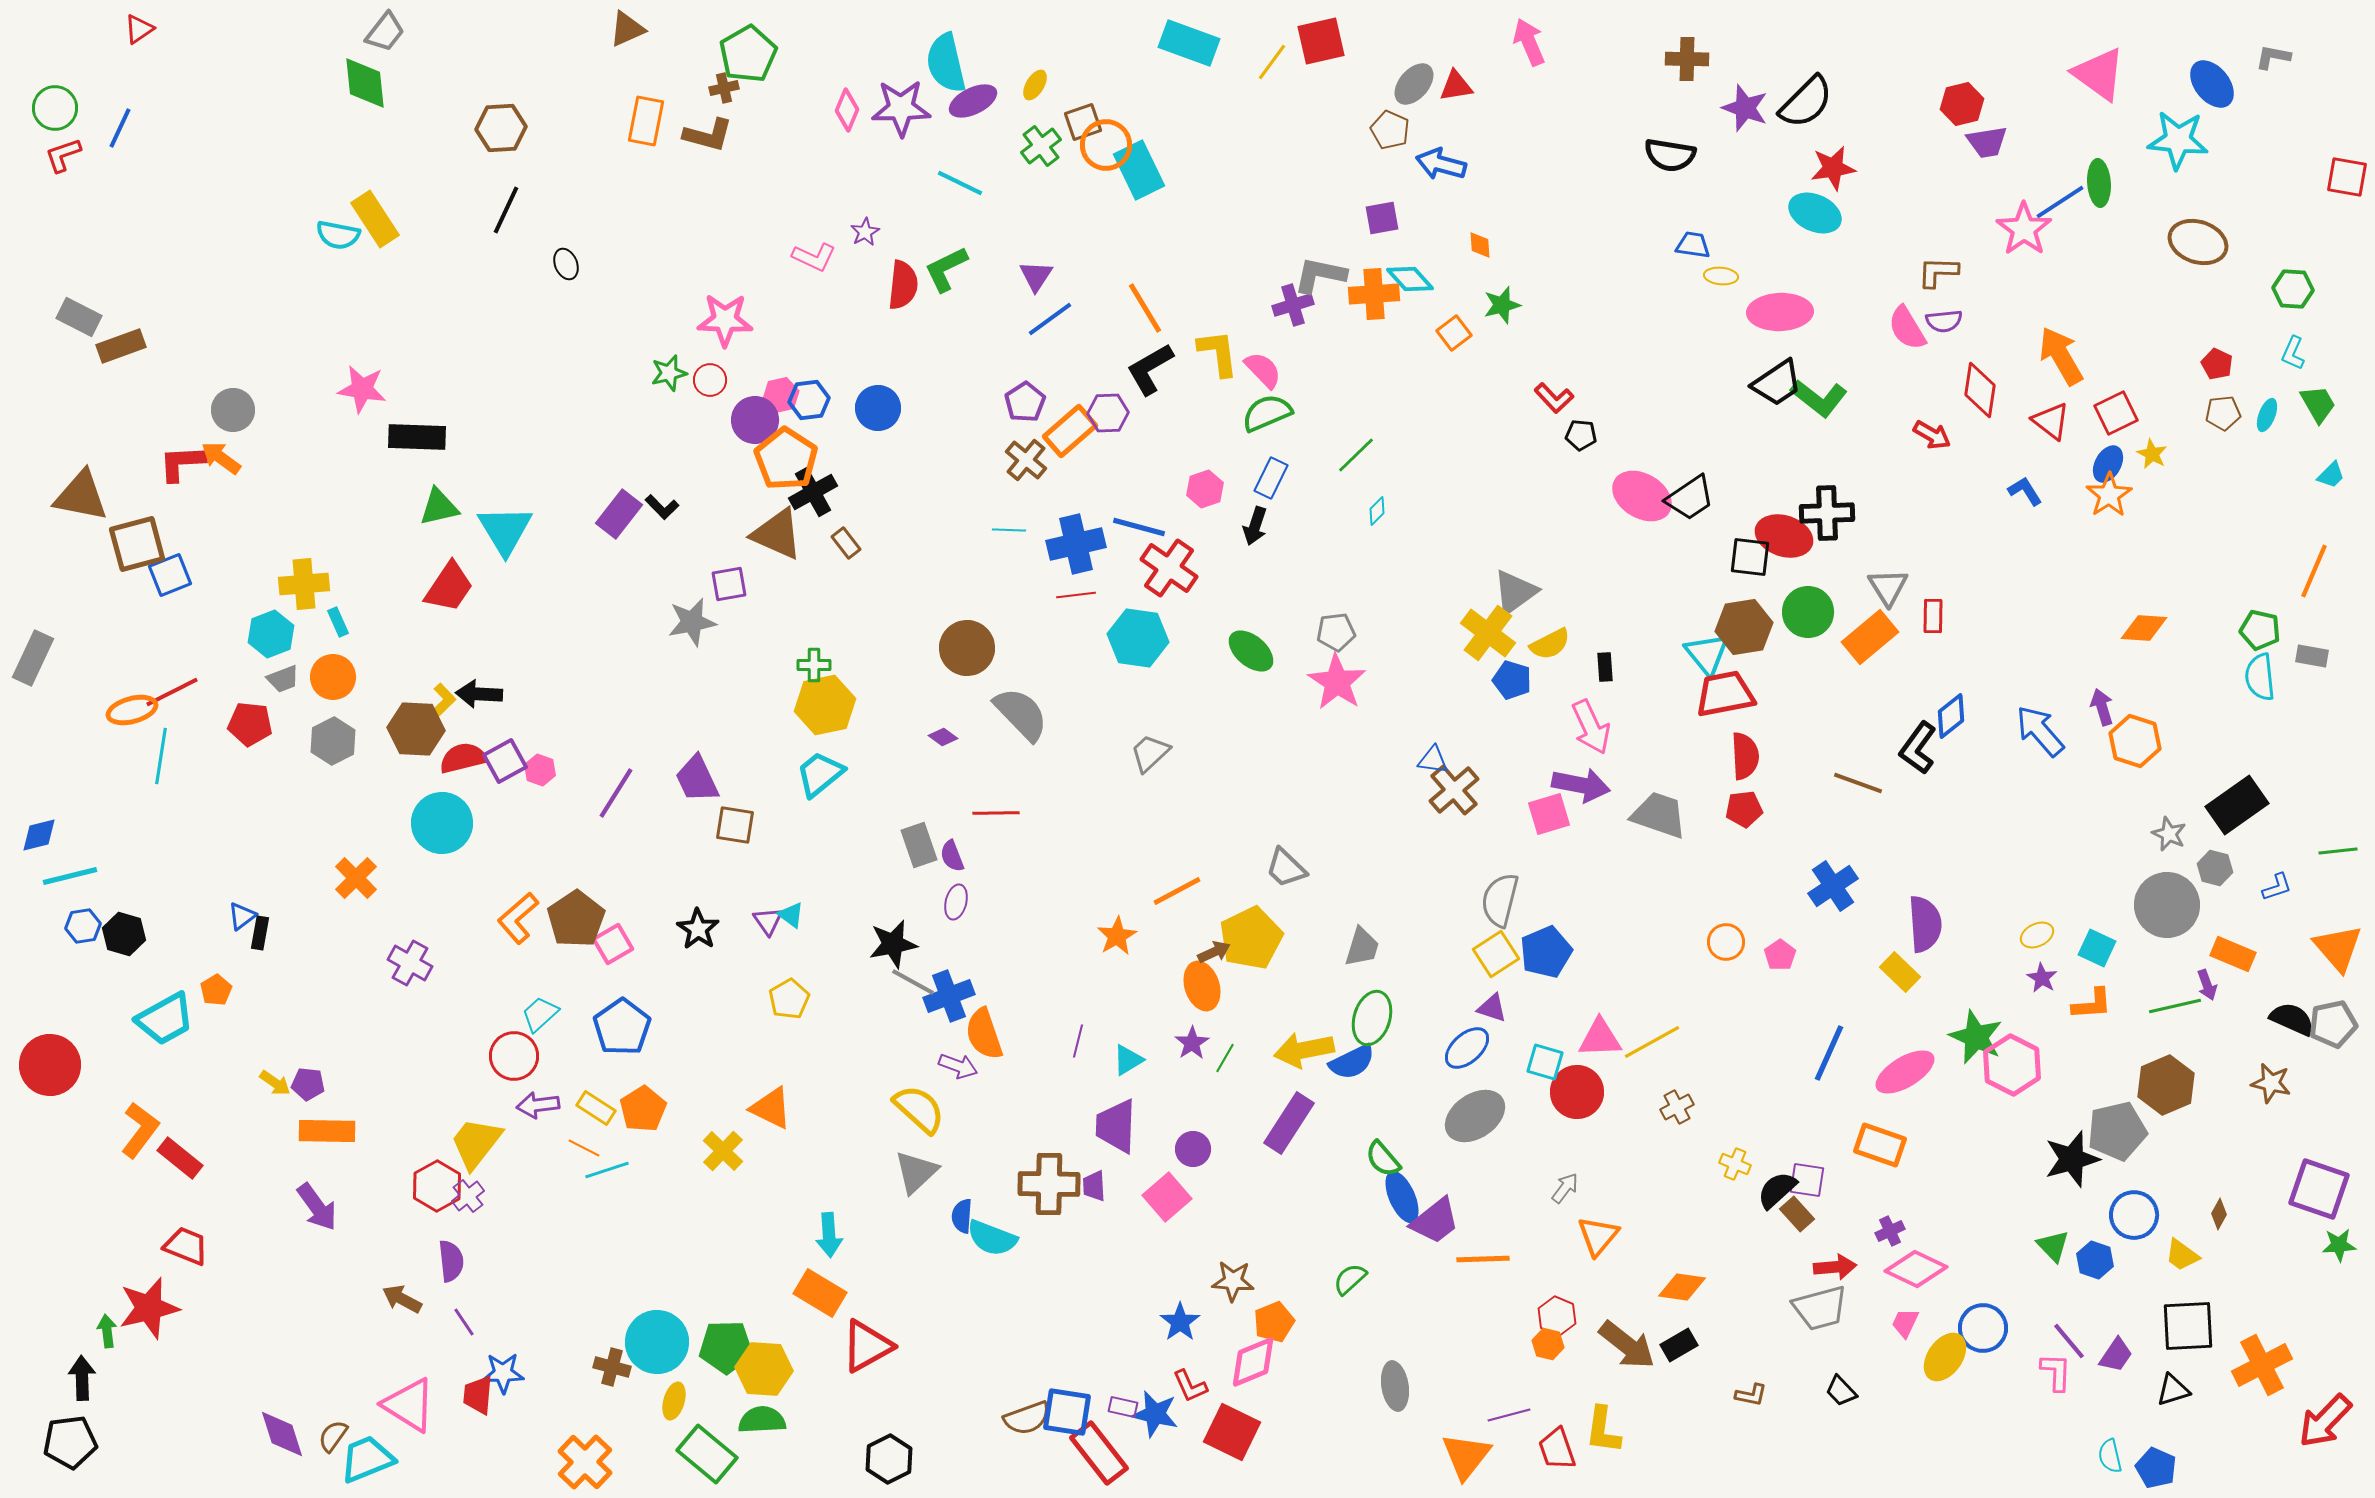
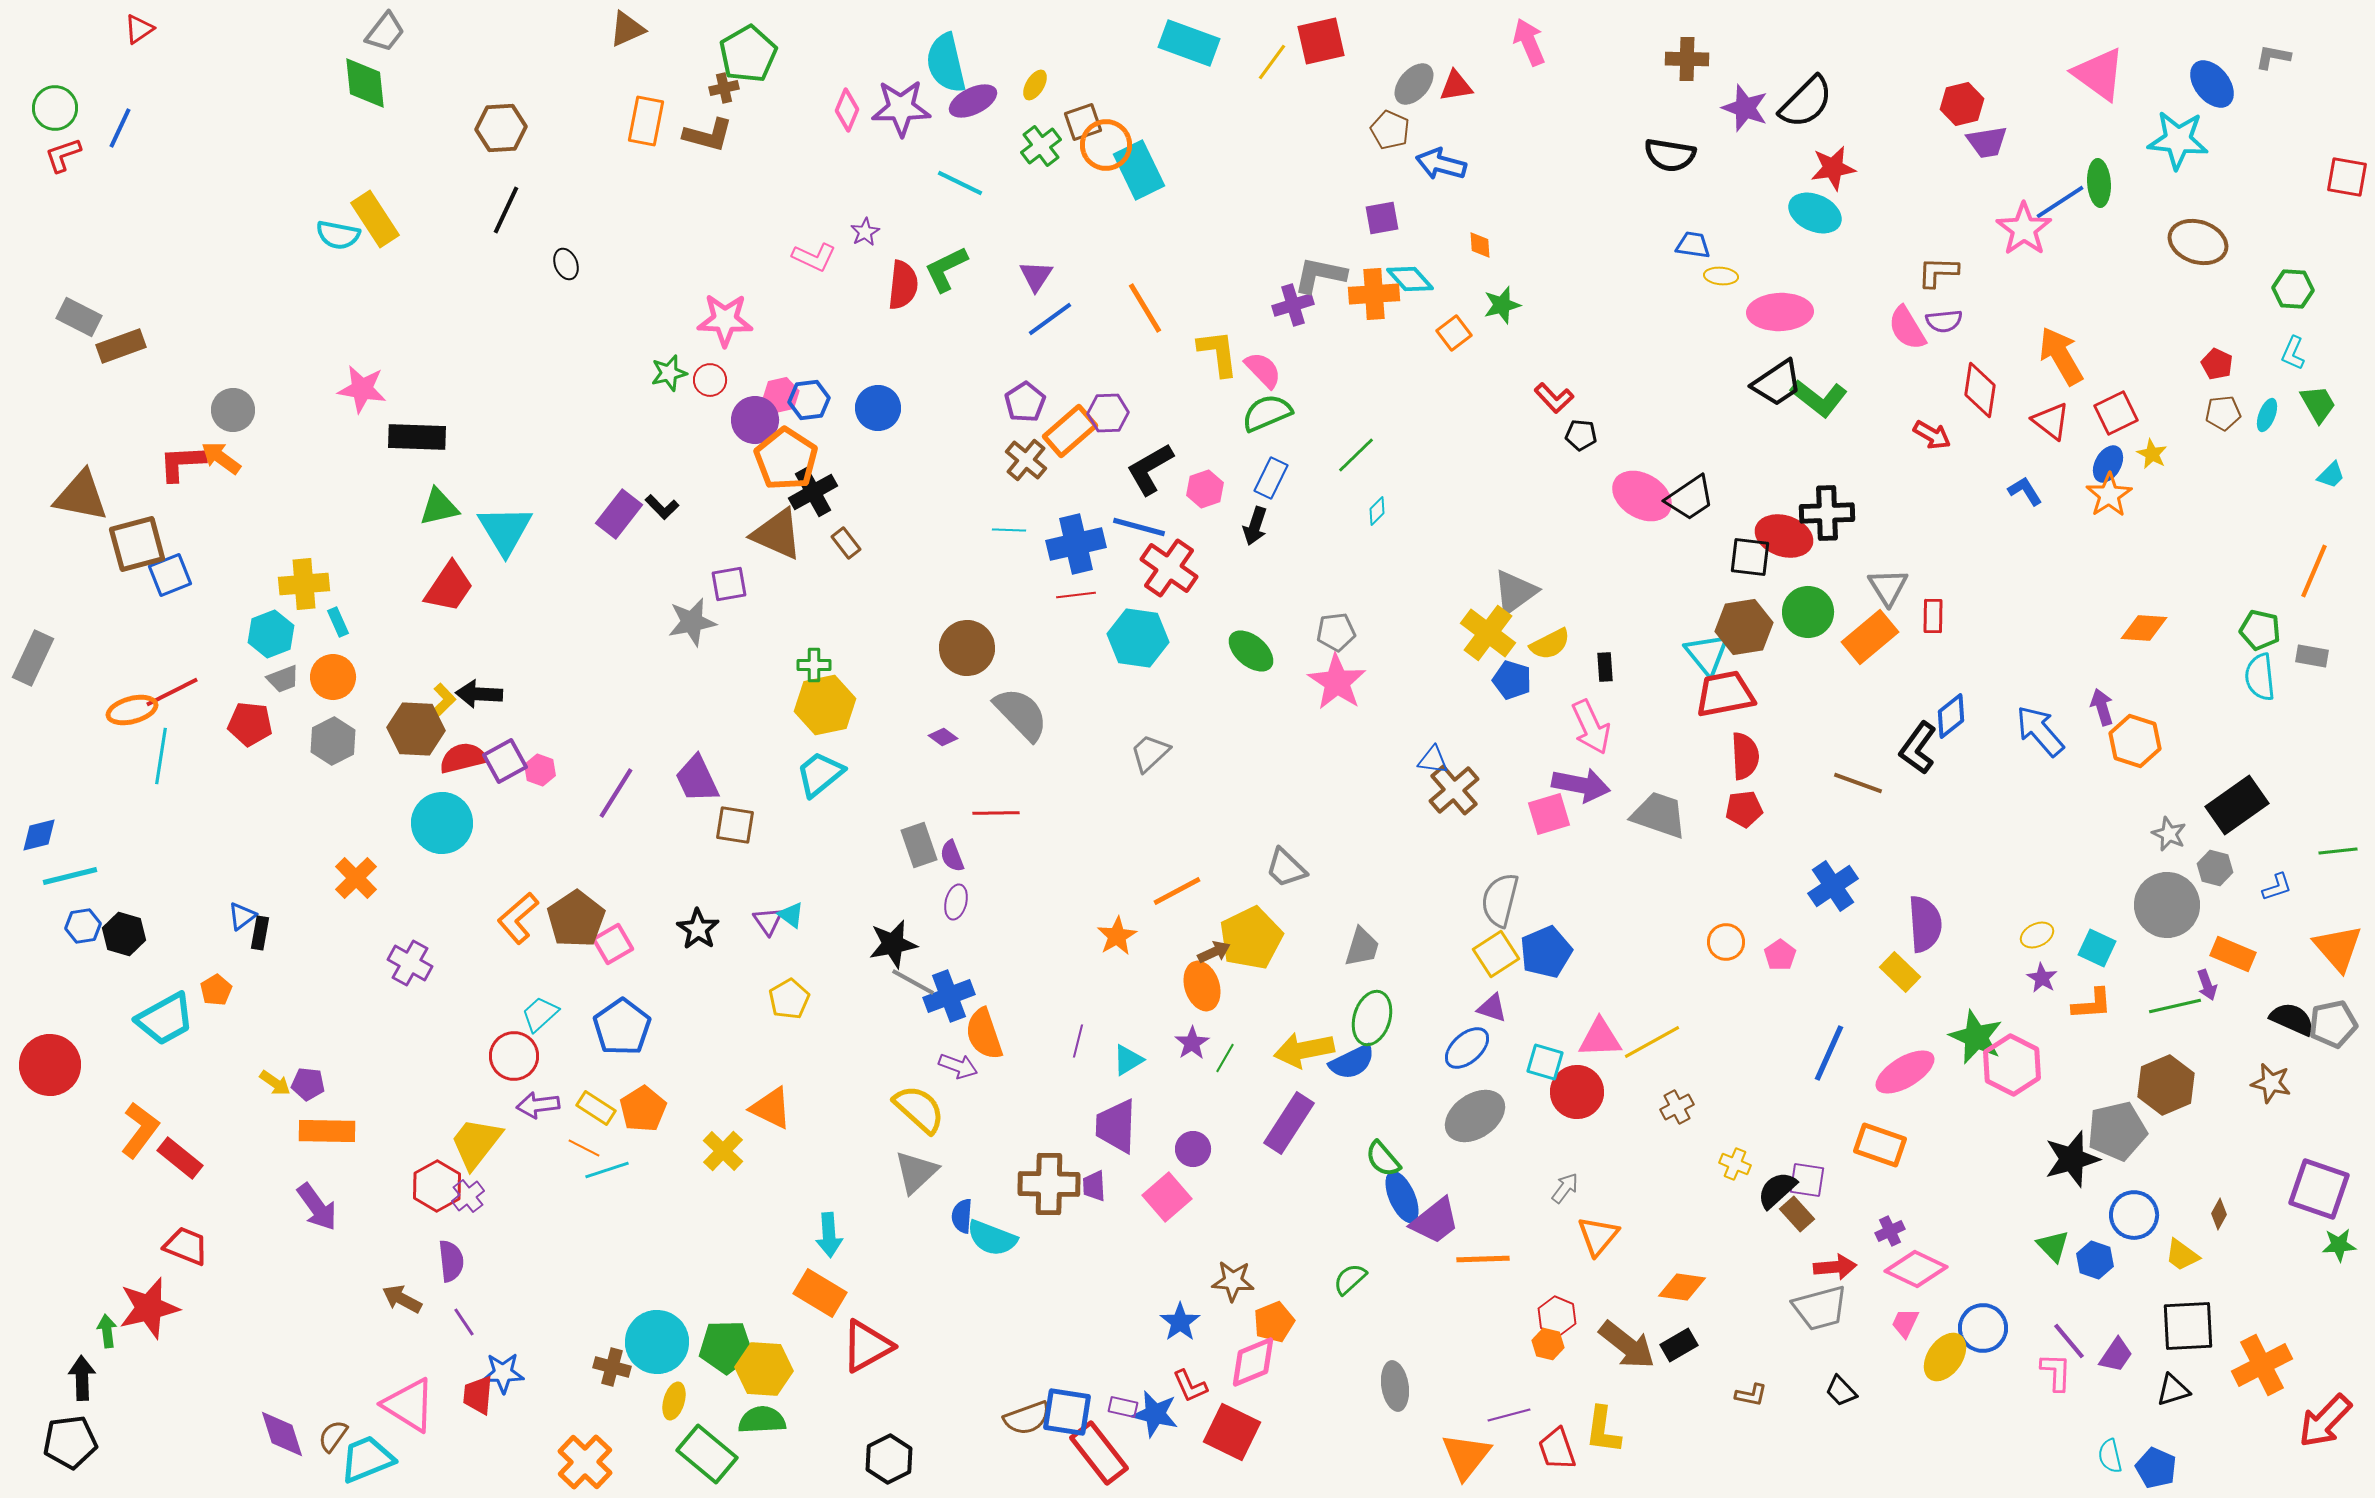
black L-shape at (1150, 369): moved 100 px down
